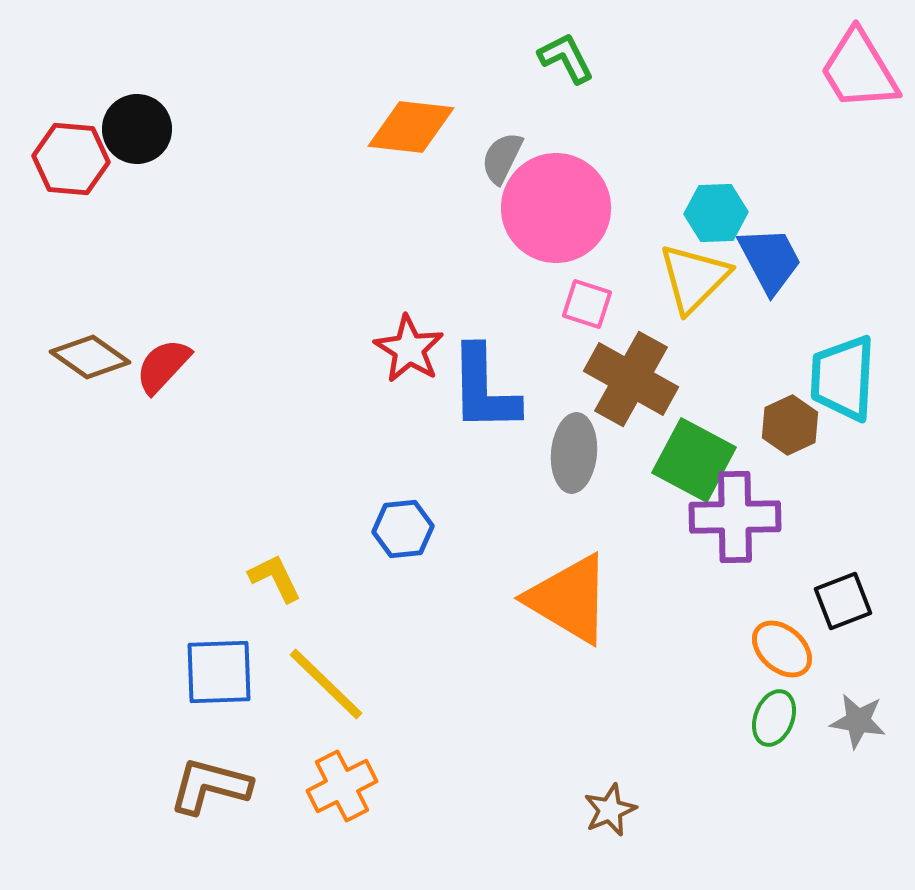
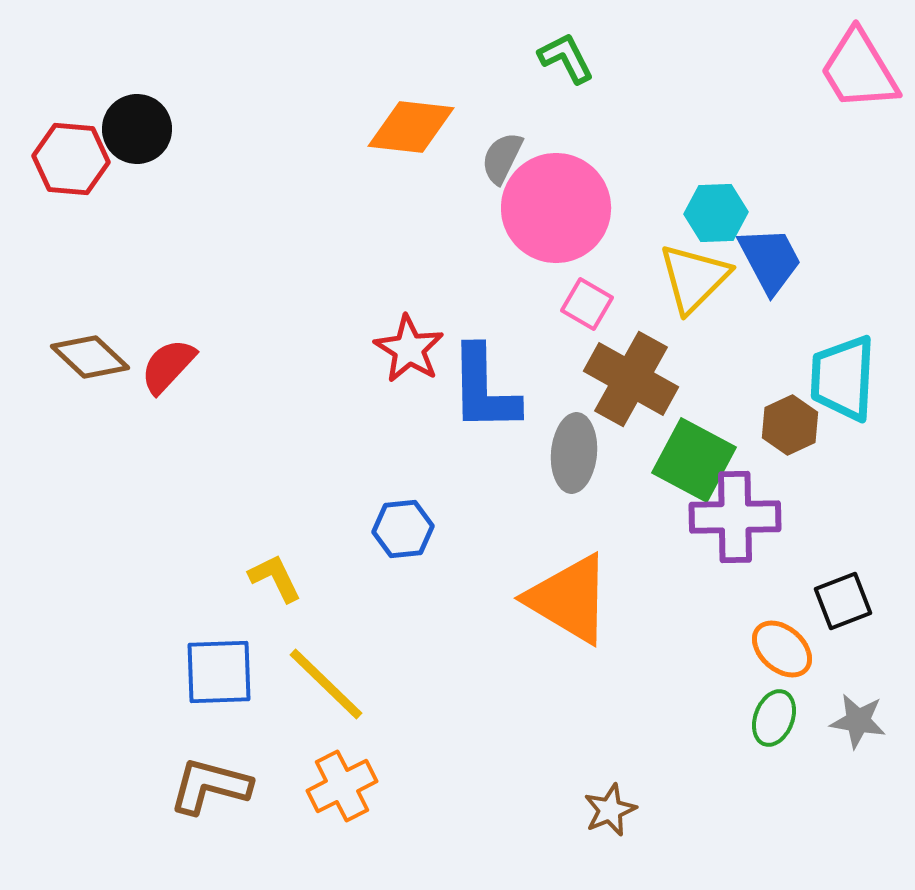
pink square: rotated 12 degrees clockwise
brown diamond: rotated 8 degrees clockwise
red semicircle: moved 5 px right
